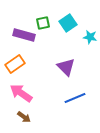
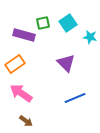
purple triangle: moved 4 px up
brown arrow: moved 2 px right, 4 px down
